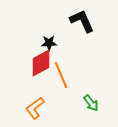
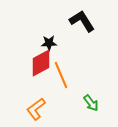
black L-shape: rotated 8 degrees counterclockwise
orange L-shape: moved 1 px right, 1 px down
